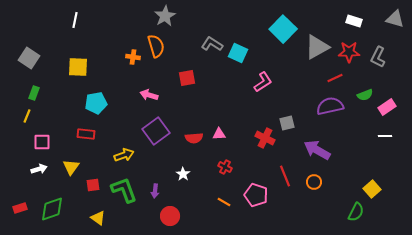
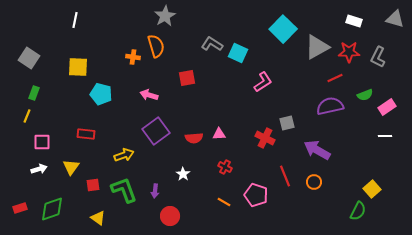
cyan pentagon at (96, 103): moved 5 px right, 9 px up; rotated 25 degrees clockwise
green semicircle at (356, 212): moved 2 px right, 1 px up
